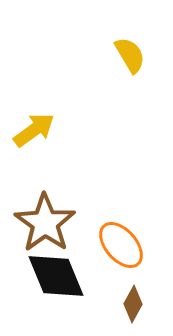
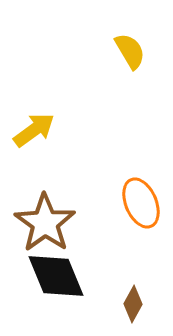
yellow semicircle: moved 4 px up
orange ellipse: moved 20 px right, 42 px up; rotated 18 degrees clockwise
